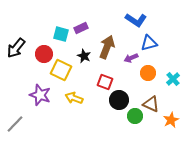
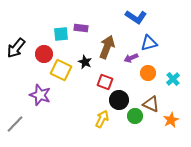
blue L-shape: moved 3 px up
purple rectangle: rotated 32 degrees clockwise
cyan square: rotated 21 degrees counterclockwise
black star: moved 1 px right, 6 px down
yellow arrow: moved 28 px right, 21 px down; rotated 96 degrees clockwise
